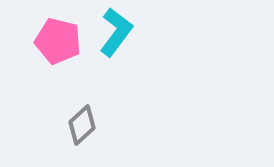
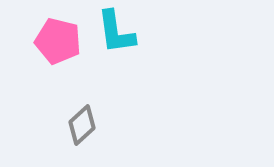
cyan L-shape: rotated 135 degrees clockwise
